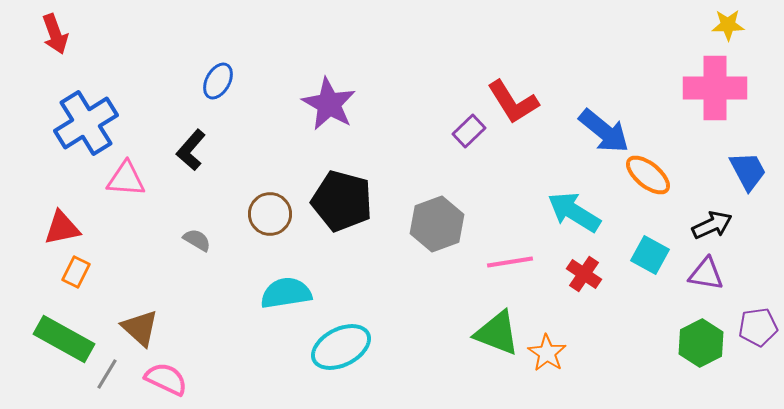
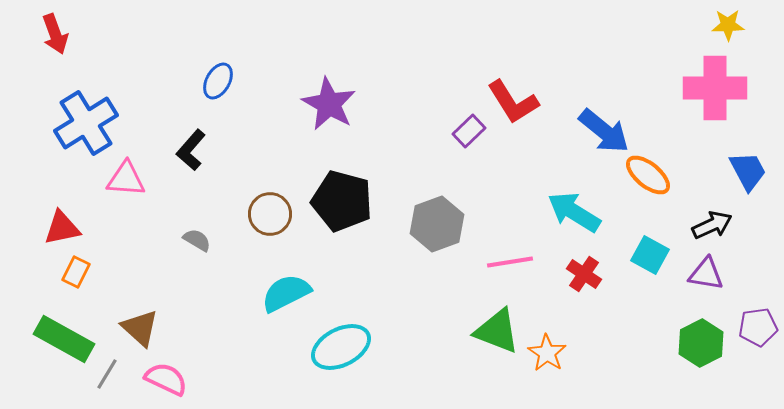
cyan semicircle: rotated 18 degrees counterclockwise
green triangle: moved 2 px up
